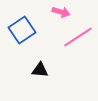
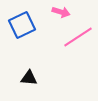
blue square: moved 5 px up; rotated 8 degrees clockwise
black triangle: moved 11 px left, 8 px down
